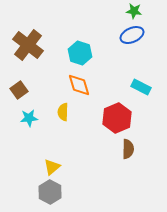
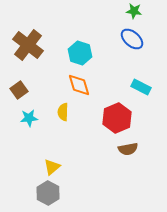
blue ellipse: moved 4 px down; rotated 65 degrees clockwise
brown semicircle: rotated 78 degrees clockwise
gray hexagon: moved 2 px left, 1 px down
